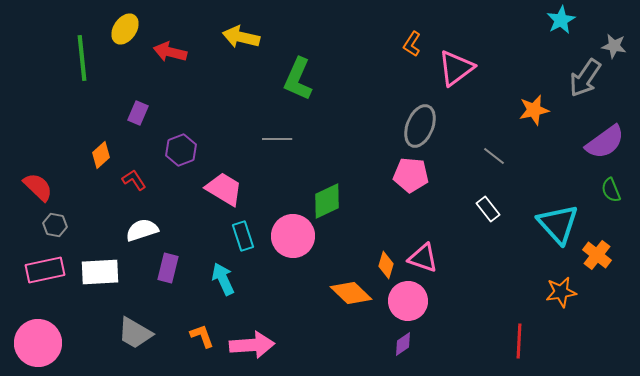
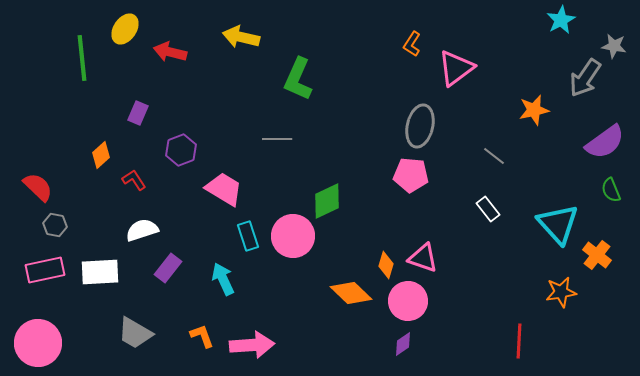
gray ellipse at (420, 126): rotated 9 degrees counterclockwise
cyan rectangle at (243, 236): moved 5 px right
purple rectangle at (168, 268): rotated 24 degrees clockwise
